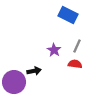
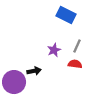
blue rectangle: moved 2 px left
purple star: rotated 16 degrees clockwise
